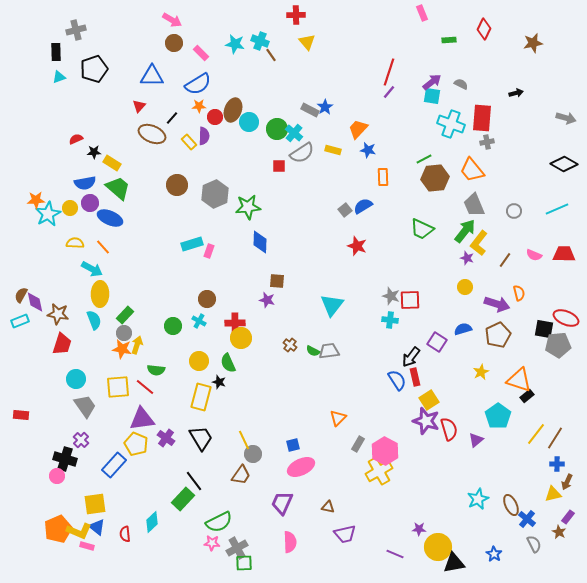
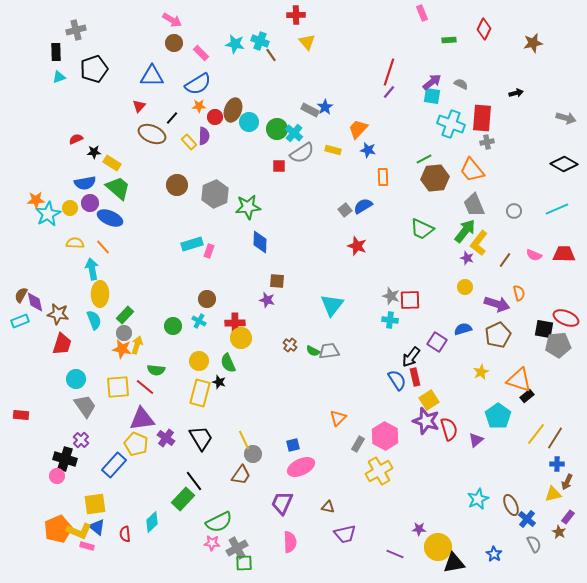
cyan arrow at (92, 269): rotated 130 degrees counterclockwise
yellow rectangle at (201, 397): moved 1 px left, 4 px up
pink hexagon at (385, 451): moved 15 px up
